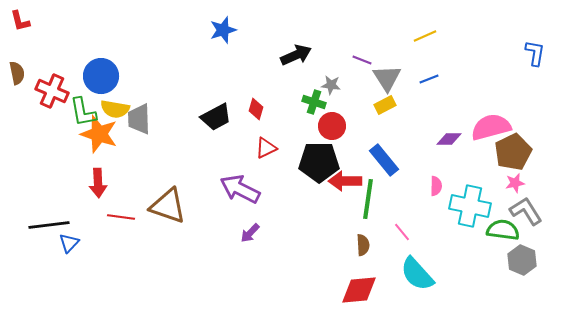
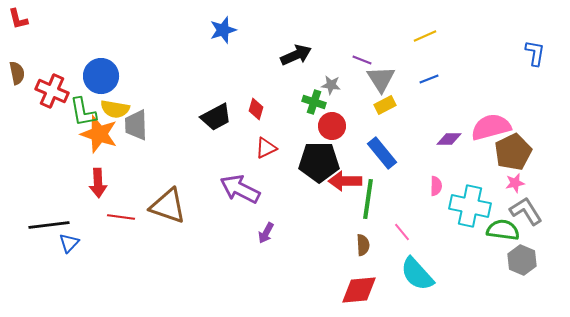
red L-shape at (20, 21): moved 2 px left, 2 px up
gray triangle at (387, 78): moved 6 px left, 1 px down
gray trapezoid at (139, 119): moved 3 px left, 6 px down
blue rectangle at (384, 160): moved 2 px left, 7 px up
purple arrow at (250, 233): moved 16 px right; rotated 15 degrees counterclockwise
